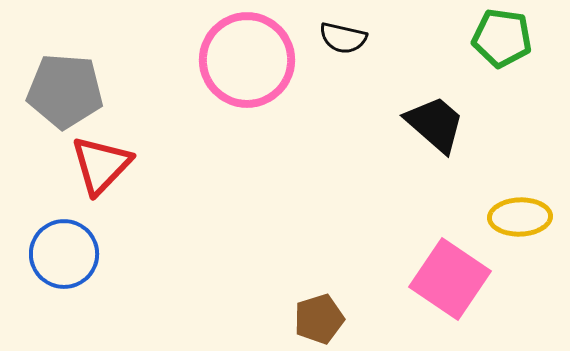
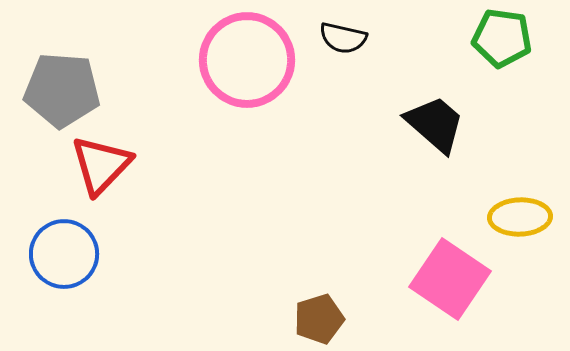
gray pentagon: moved 3 px left, 1 px up
